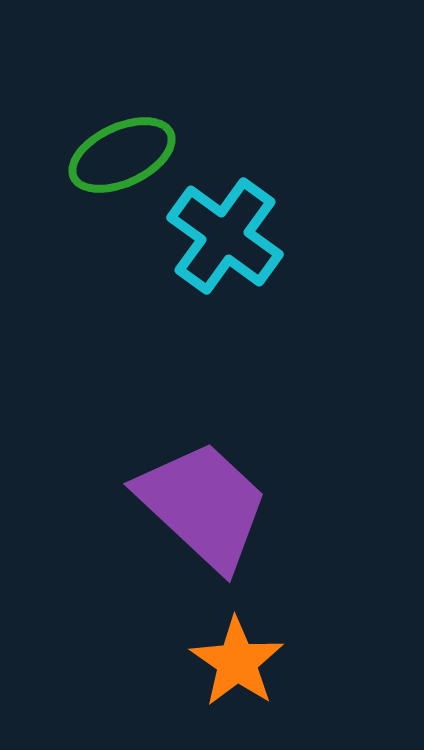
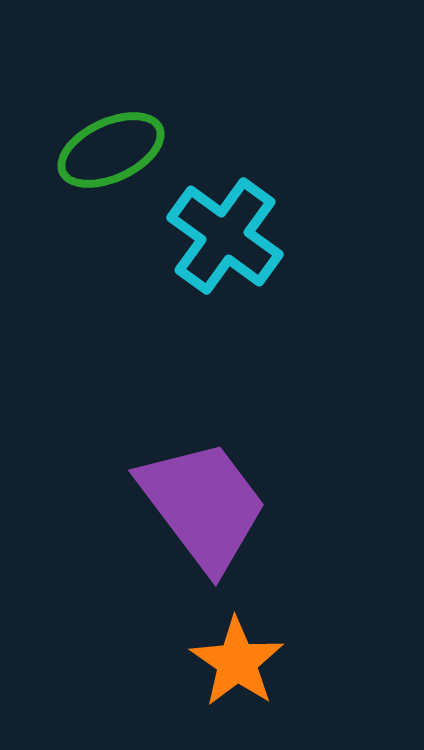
green ellipse: moved 11 px left, 5 px up
purple trapezoid: rotated 10 degrees clockwise
